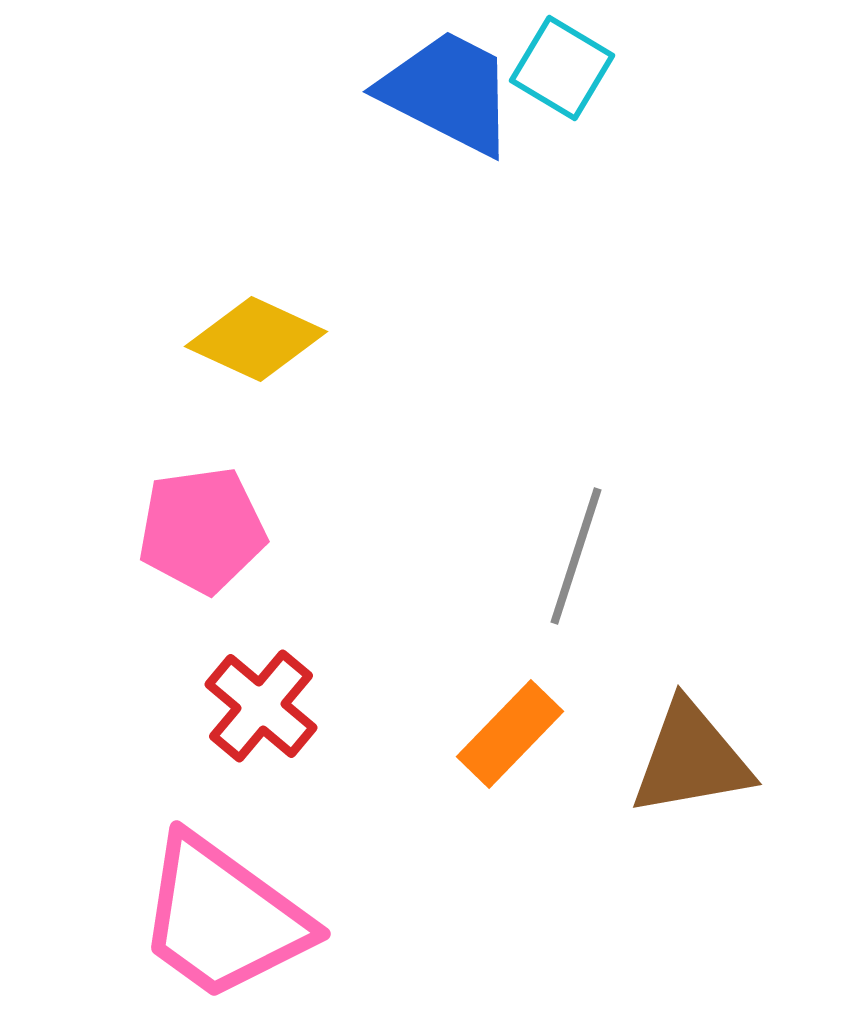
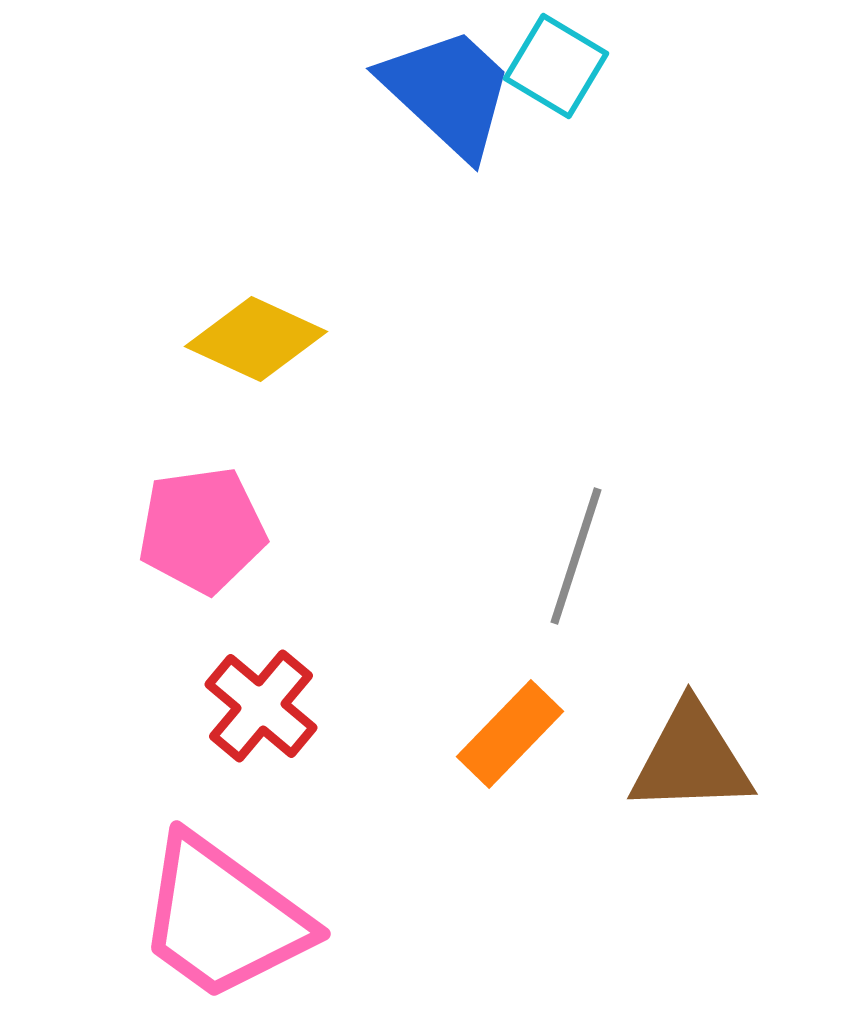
cyan square: moved 6 px left, 2 px up
blue trapezoid: rotated 16 degrees clockwise
brown triangle: rotated 8 degrees clockwise
